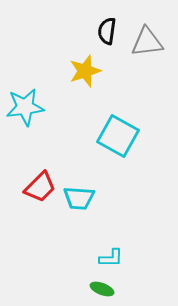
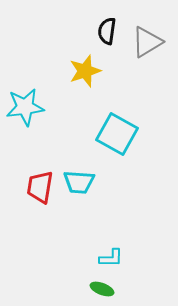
gray triangle: rotated 24 degrees counterclockwise
cyan square: moved 1 px left, 2 px up
red trapezoid: rotated 144 degrees clockwise
cyan trapezoid: moved 16 px up
